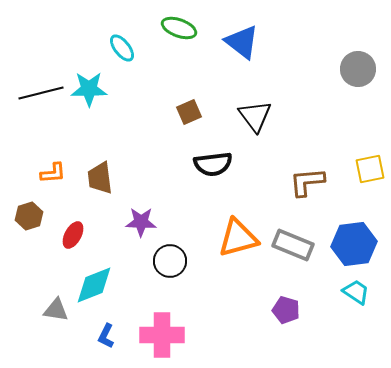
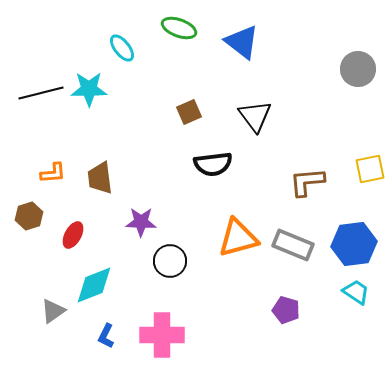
gray triangle: moved 3 px left, 1 px down; rotated 44 degrees counterclockwise
